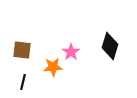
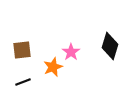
brown square: rotated 12 degrees counterclockwise
orange star: rotated 18 degrees counterclockwise
black line: rotated 56 degrees clockwise
